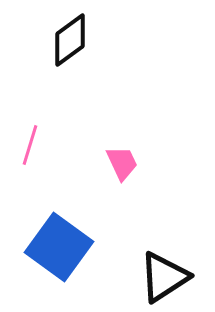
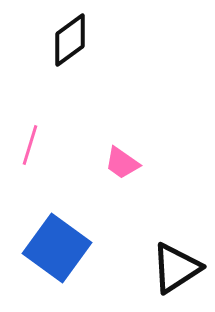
pink trapezoid: rotated 150 degrees clockwise
blue square: moved 2 px left, 1 px down
black triangle: moved 12 px right, 9 px up
